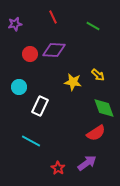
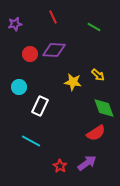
green line: moved 1 px right, 1 px down
red star: moved 2 px right, 2 px up
